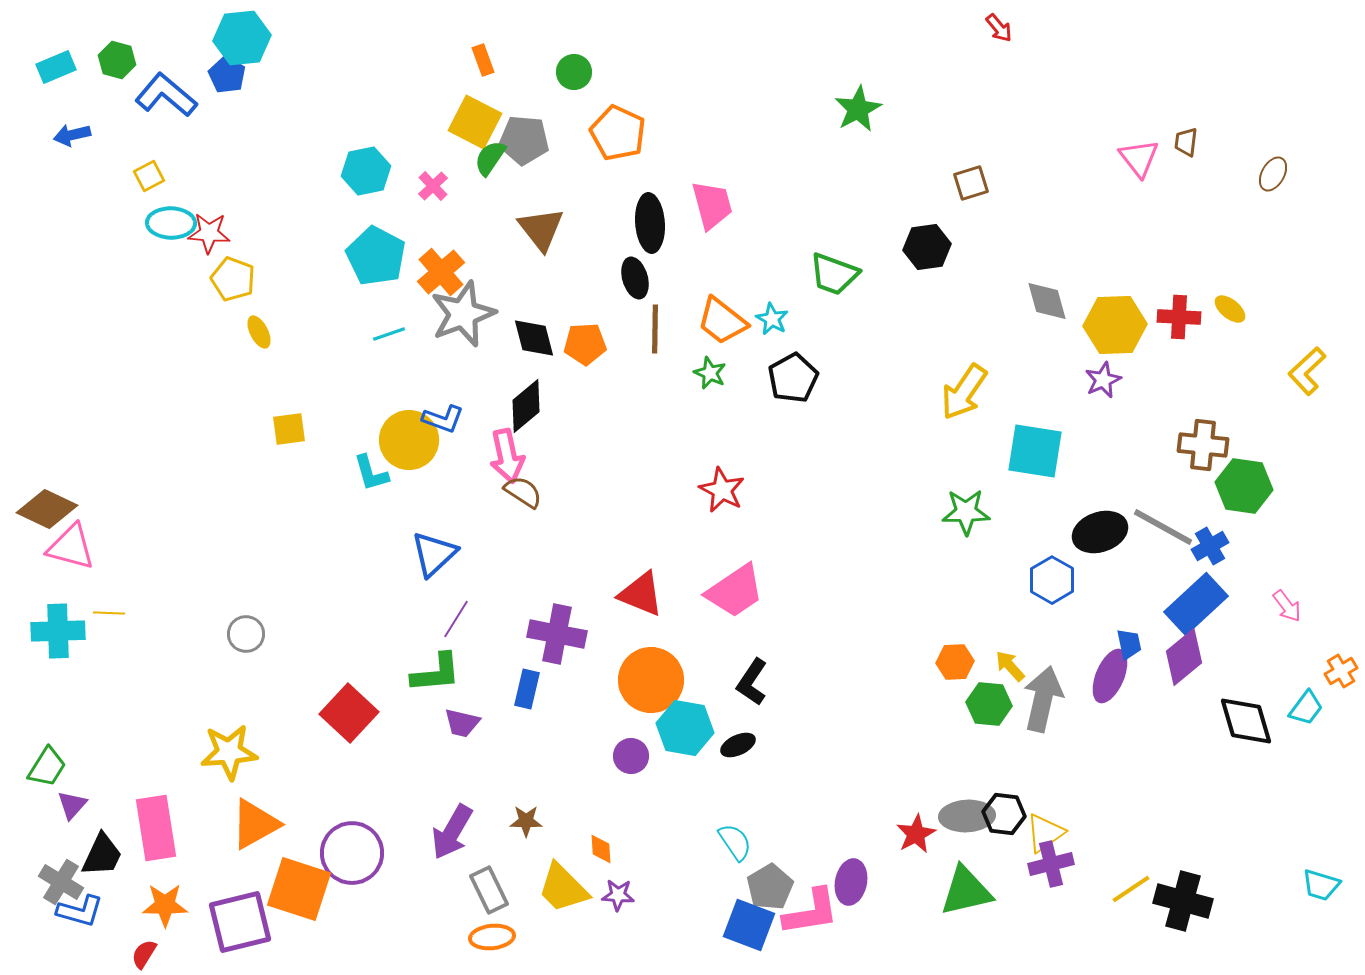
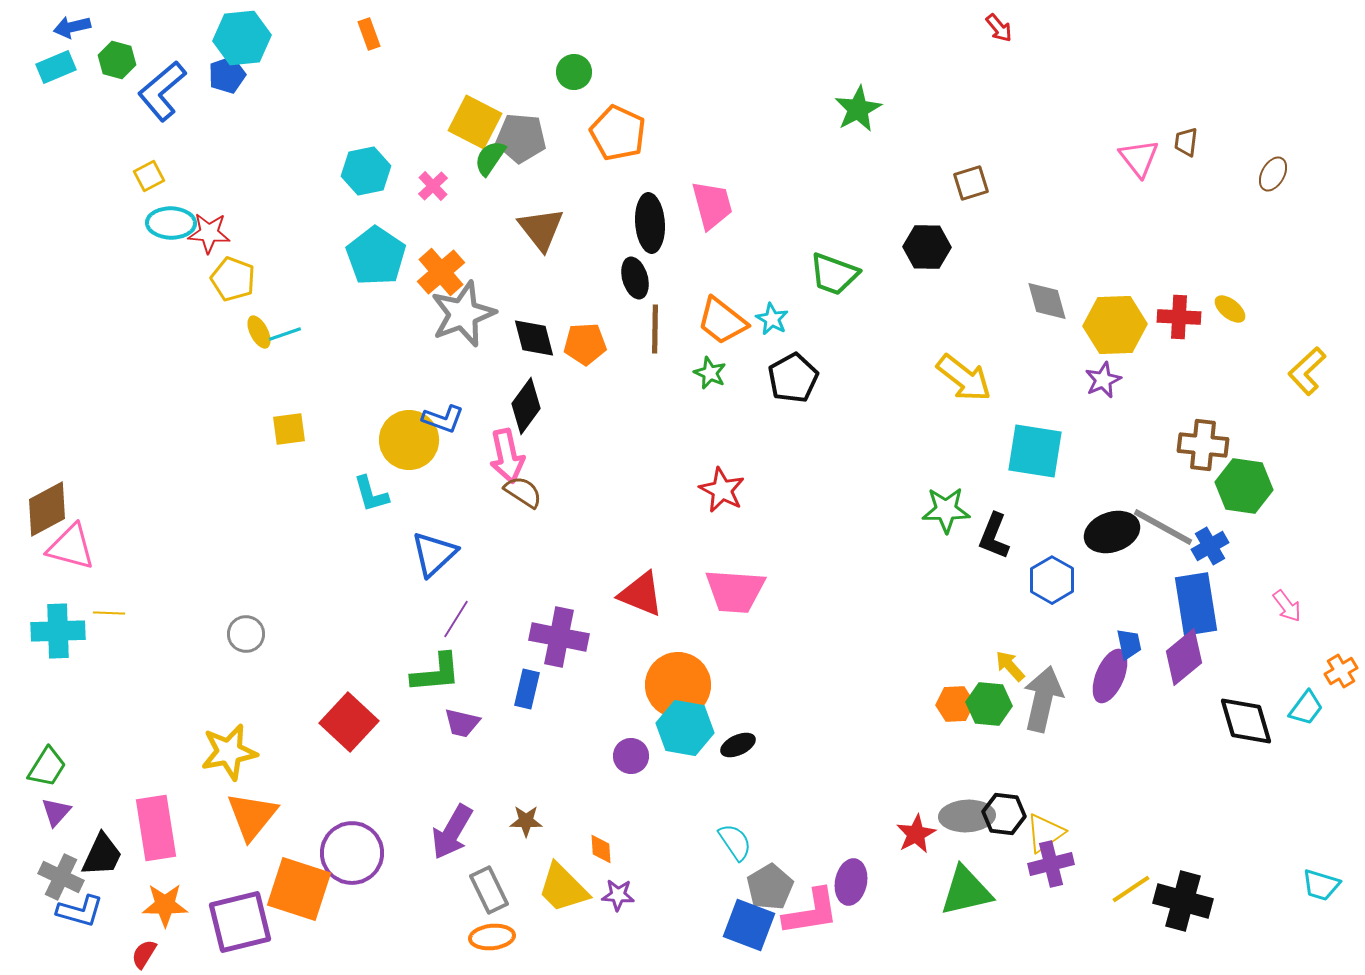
orange rectangle at (483, 60): moved 114 px left, 26 px up
blue pentagon at (227, 75): rotated 24 degrees clockwise
blue L-shape at (166, 95): moved 4 px left, 4 px up; rotated 80 degrees counterclockwise
blue arrow at (72, 135): moved 108 px up
gray pentagon at (524, 140): moved 3 px left, 2 px up
black hexagon at (927, 247): rotated 9 degrees clockwise
cyan pentagon at (376, 256): rotated 6 degrees clockwise
cyan line at (389, 334): moved 104 px left
yellow arrow at (964, 392): moved 14 px up; rotated 86 degrees counterclockwise
black diamond at (526, 406): rotated 14 degrees counterclockwise
cyan L-shape at (371, 473): moved 21 px down
brown diamond at (47, 509): rotated 54 degrees counterclockwise
green star at (966, 512): moved 20 px left, 2 px up
black ellipse at (1100, 532): moved 12 px right
pink trapezoid at (735, 591): rotated 38 degrees clockwise
blue rectangle at (1196, 604): rotated 56 degrees counterclockwise
purple cross at (557, 634): moved 2 px right, 3 px down
orange hexagon at (955, 662): moved 42 px down
orange circle at (651, 680): moved 27 px right, 5 px down
black L-shape at (752, 682): moved 242 px right, 146 px up; rotated 12 degrees counterclockwise
red square at (349, 713): moved 9 px down
yellow star at (229, 752): rotated 6 degrees counterclockwise
purple triangle at (72, 805): moved 16 px left, 7 px down
orange triangle at (255, 824): moved 3 px left, 8 px up; rotated 22 degrees counterclockwise
gray cross at (61, 882): moved 5 px up; rotated 6 degrees counterclockwise
